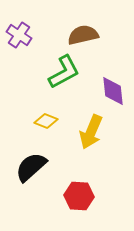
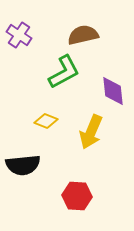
black semicircle: moved 8 px left, 2 px up; rotated 144 degrees counterclockwise
red hexagon: moved 2 px left
